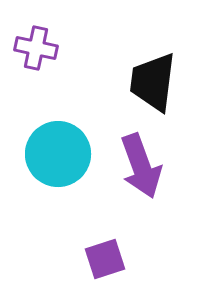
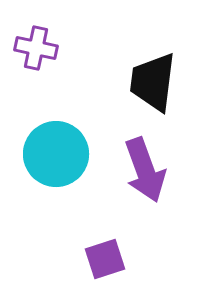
cyan circle: moved 2 px left
purple arrow: moved 4 px right, 4 px down
